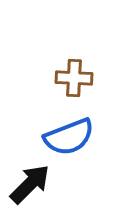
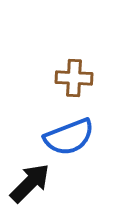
black arrow: moved 1 px up
